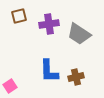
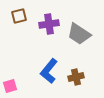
blue L-shape: rotated 40 degrees clockwise
pink square: rotated 16 degrees clockwise
